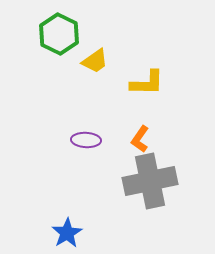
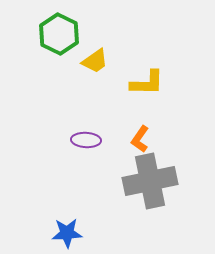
blue star: rotated 28 degrees clockwise
